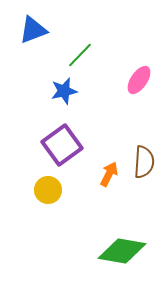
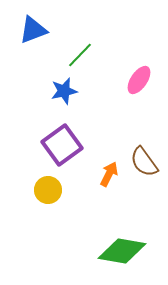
brown semicircle: rotated 140 degrees clockwise
